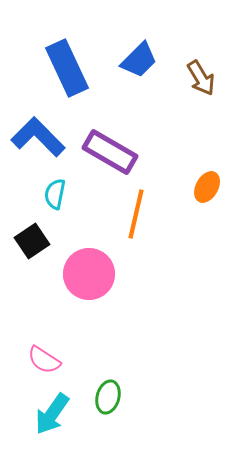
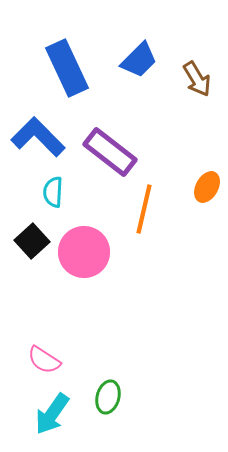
brown arrow: moved 4 px left, 1 px down
purple rectangle: rotated 8 degrees clockwise
cyan semicircle: moved 2 px left, 2 px up; rotated 8 degrees counterclockwise
orange line: moved 8 px right, 5 px up
black square: rotated 8 degrees counterclockwise
pink circle: moved 5 px left, 22 px up
